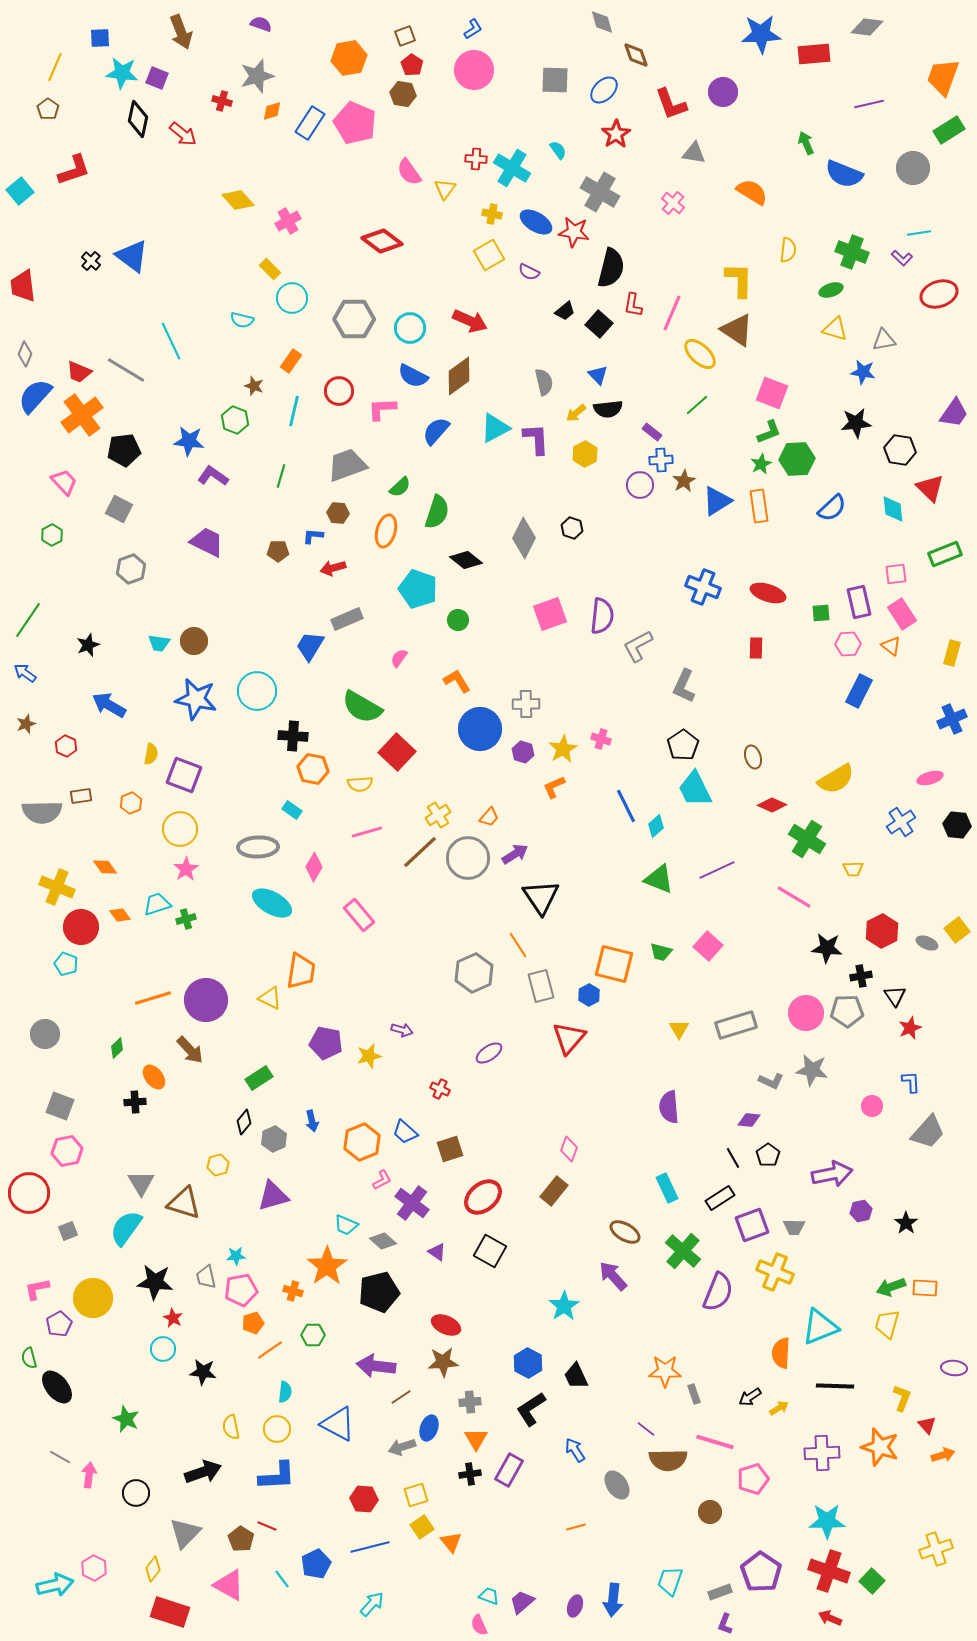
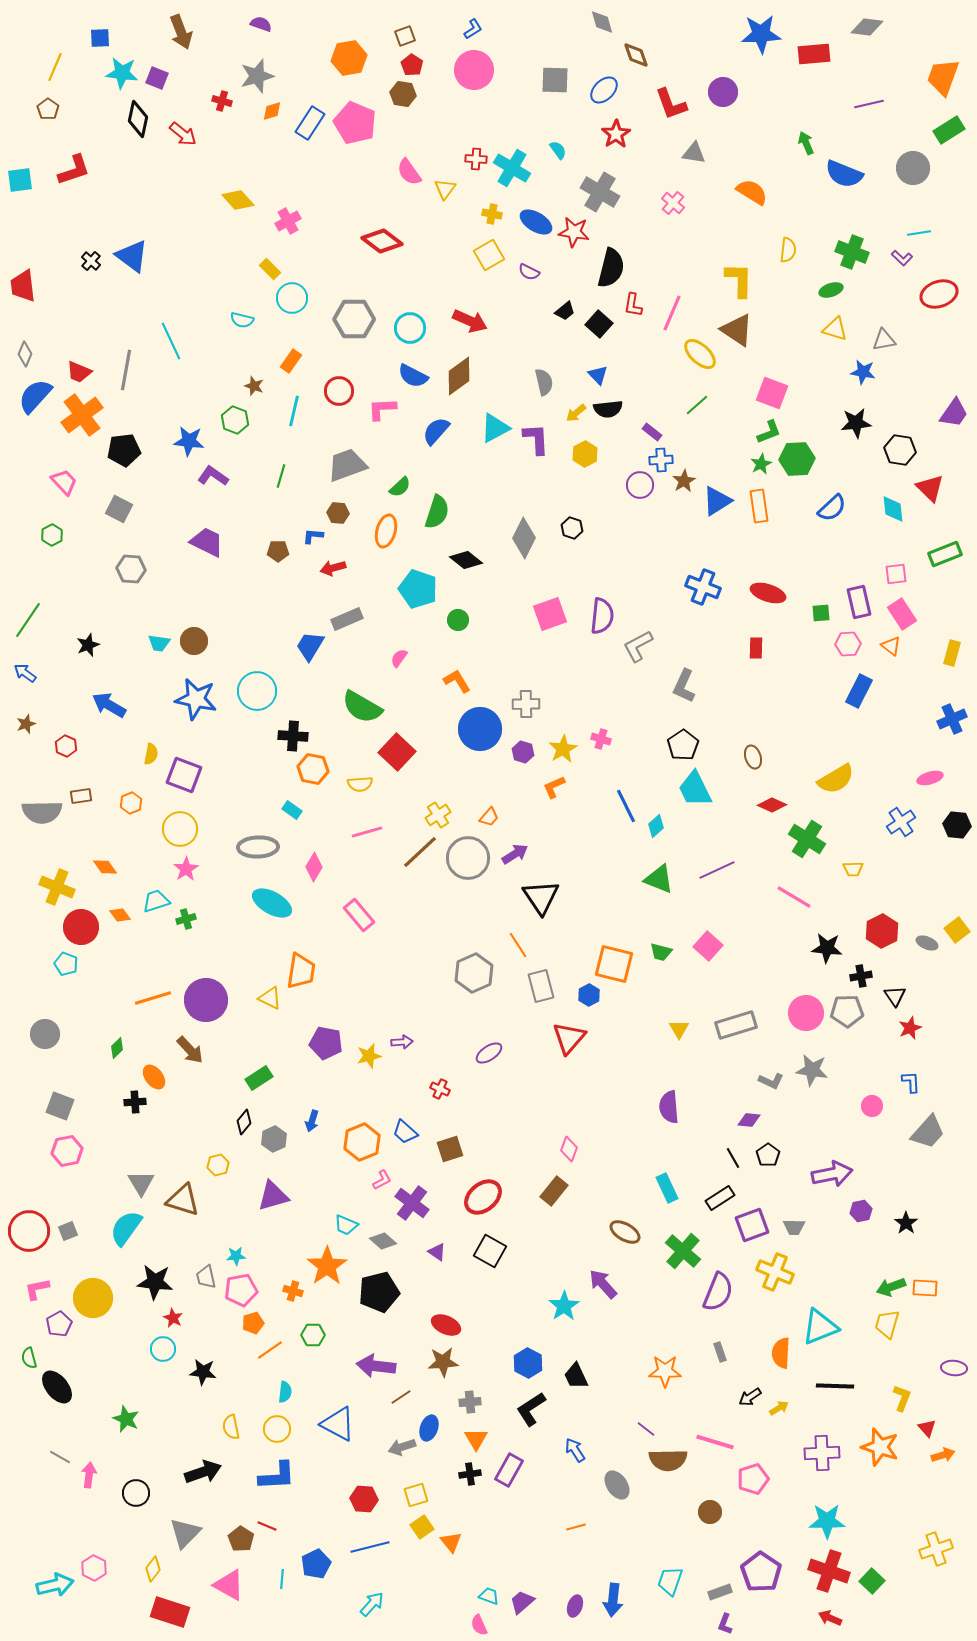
cyan square at (20, 191): moved 11 px up; rotated 32 degrees clockwise
gray line at (126, 370): rotated 69 degrees clockwise
gray hexagon at (131, 569): rotated 24 degrees clockwise
cyan trapezoid at (157, 904): moved 1 px left, 3 px up
purple arrow at (402, 1030): moved 12 px down; rotated 20 degrees counterclockwise
blue arrow at (312, 1121): rotated 30 degrees clockwise
red circle at (29, 1193): moved 38 px down
brown triangle at (184, 1203): moved 1 px left, 3 px up
purple arrow at (613, 1276): moved 10 px left, 8 px down
gray rectangle at (694, 1394): moved 26 px right, 42 px up
red triangle at (927, 1425): moved 3 px down
cyan line at (282, 1579): rotated 42 degrees clockwise
